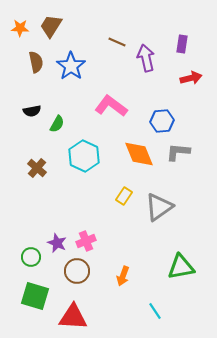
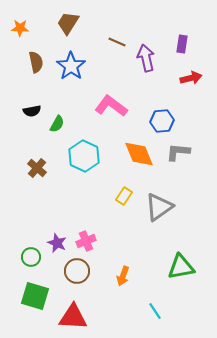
brown trapezoid: moved 17 px right, 3 px up
